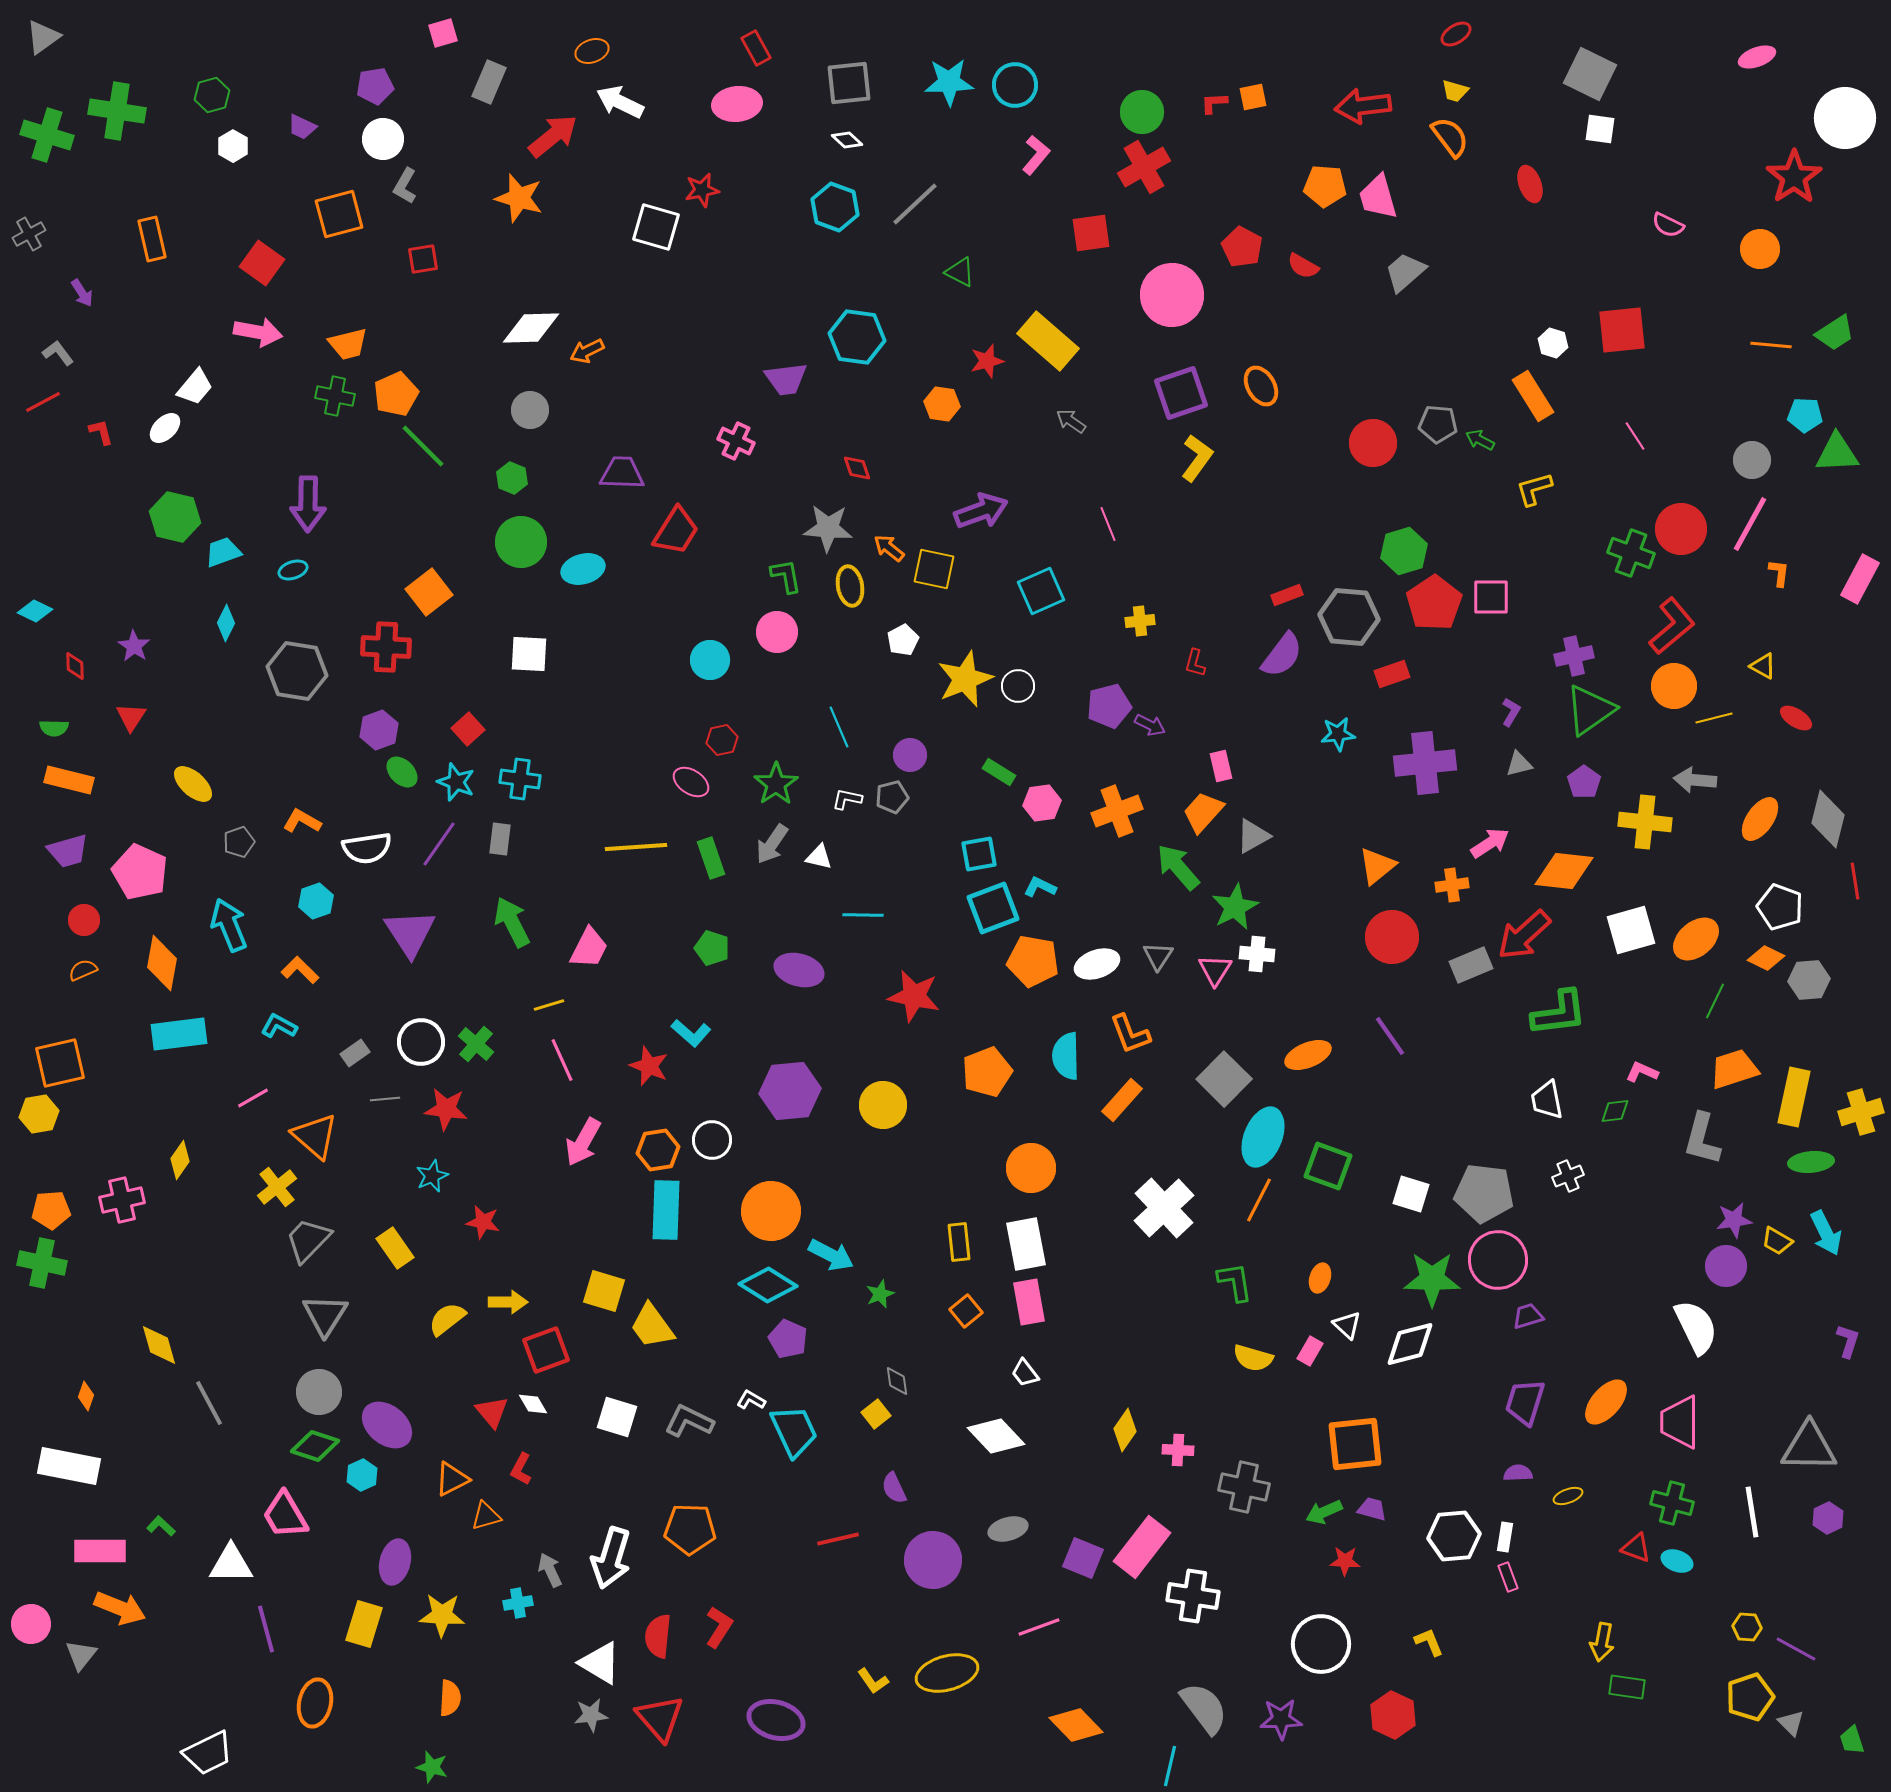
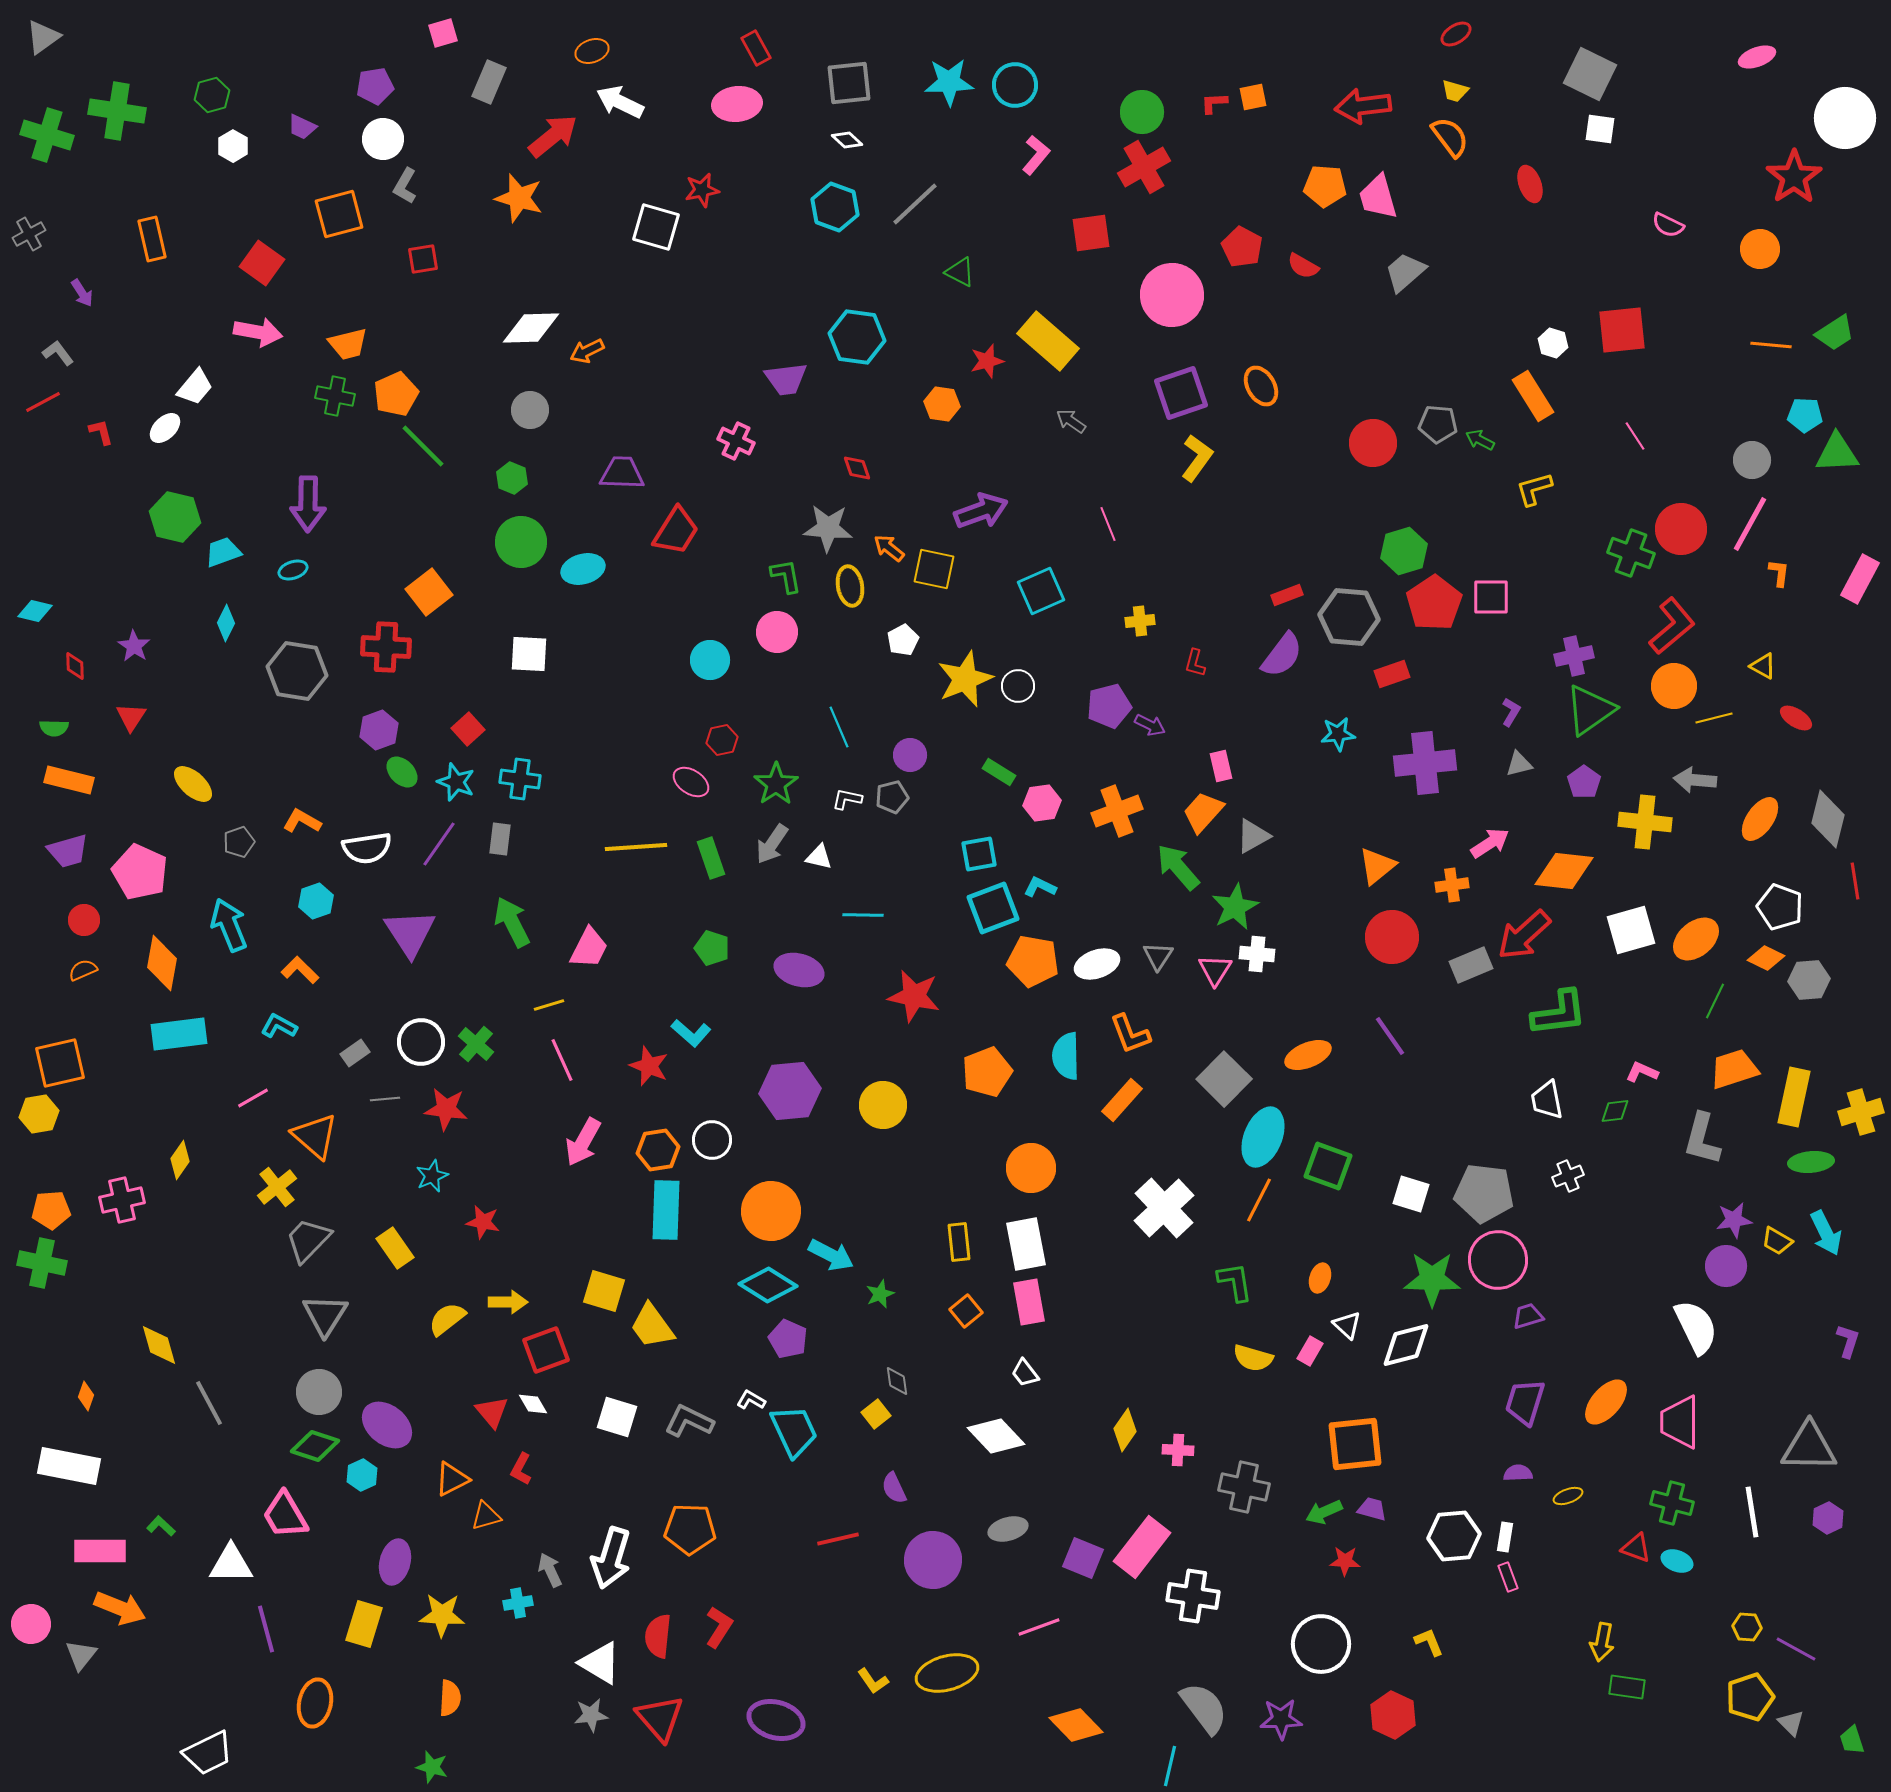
cyan diamond at (35, 611): rotated 12 degrees counterclockwise
white diamond at (1410, 1344): moved 4 px left, 1 px down
